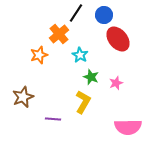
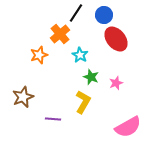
orange cross: moved 1 px right
red ellipse: moved 2 px left
pink semicircle: rotated 28 degrees counterclockwise
